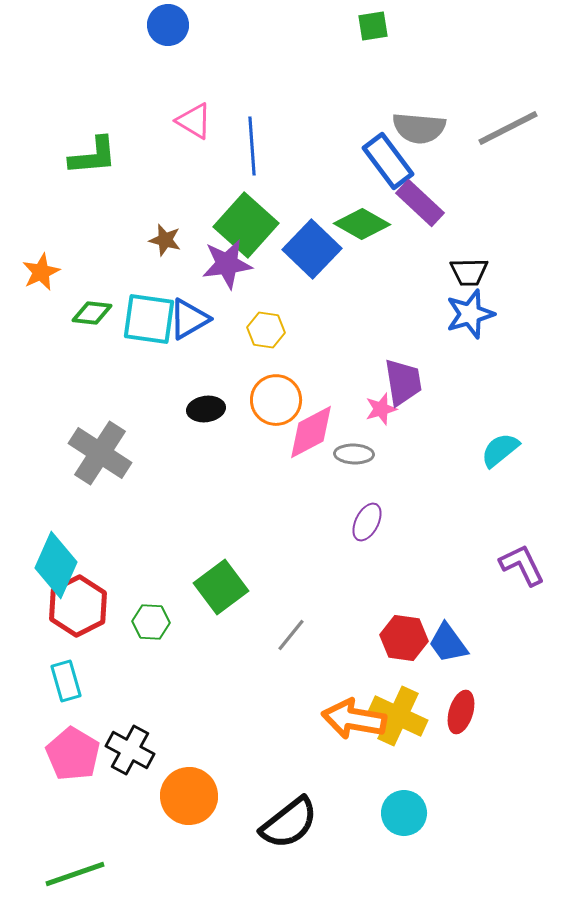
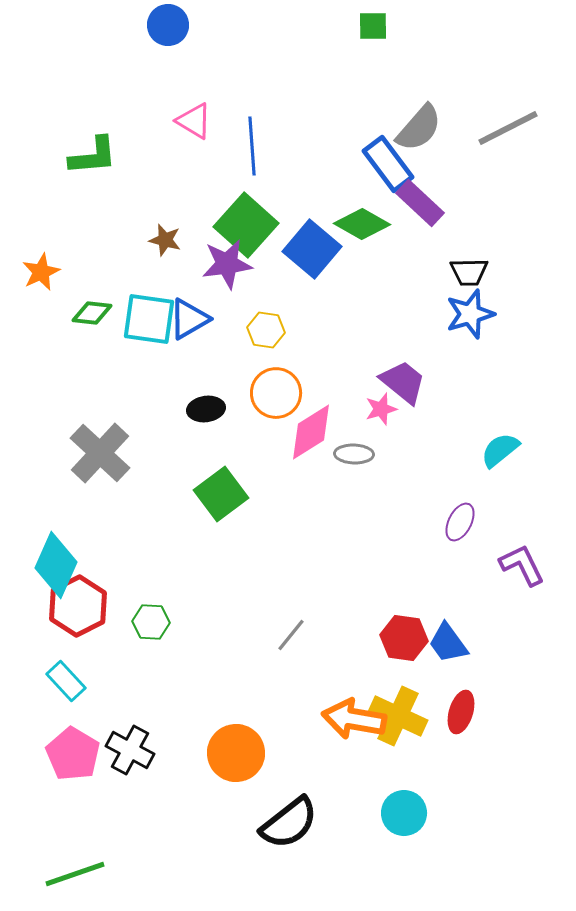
green square at (373, 26): rotated 8 degrees clockwise
gray semicircle at (419, 128): rotated 54 degrees counterclockwise
blue rectangle at (388, 161): moved 3 px down
blue square at (312, 249): rotated 4 degrees counterclockwise
purple trapezoid at (403, 382): rotated 42 degrees counterclockwise
orange circle at (276, 400): moved 7 px up
pink diamond at (311, 432): rotated 4 degrees counterclockwise
gray cross at (100, 453): rotated 10 degrees clockwise
purple ellipse at (367, 522): moved 93 px right
green square at (221, 587): moved 93 px up
cyan rectangle at (66, 681): rotated 27 degrees counterclockwise
orange circle at (189, 796): moved 47 px right, 43 px up
